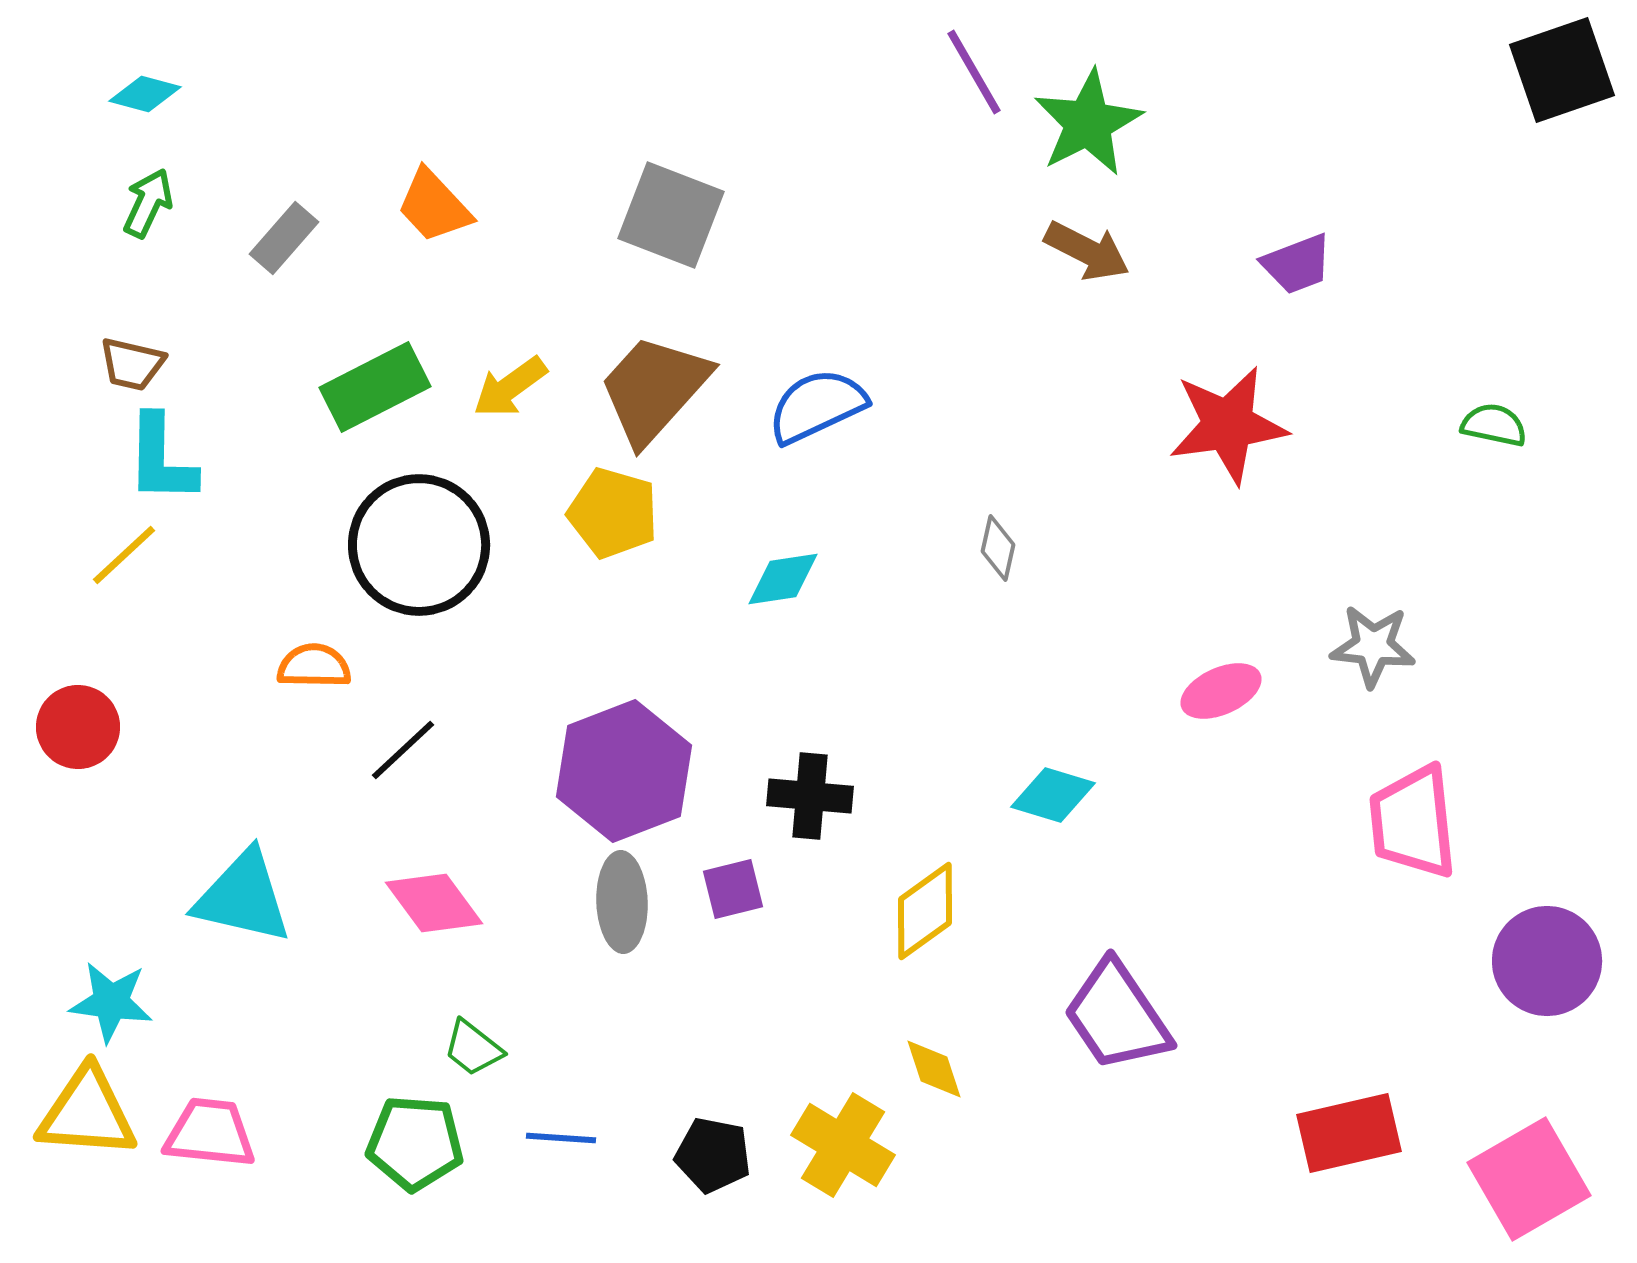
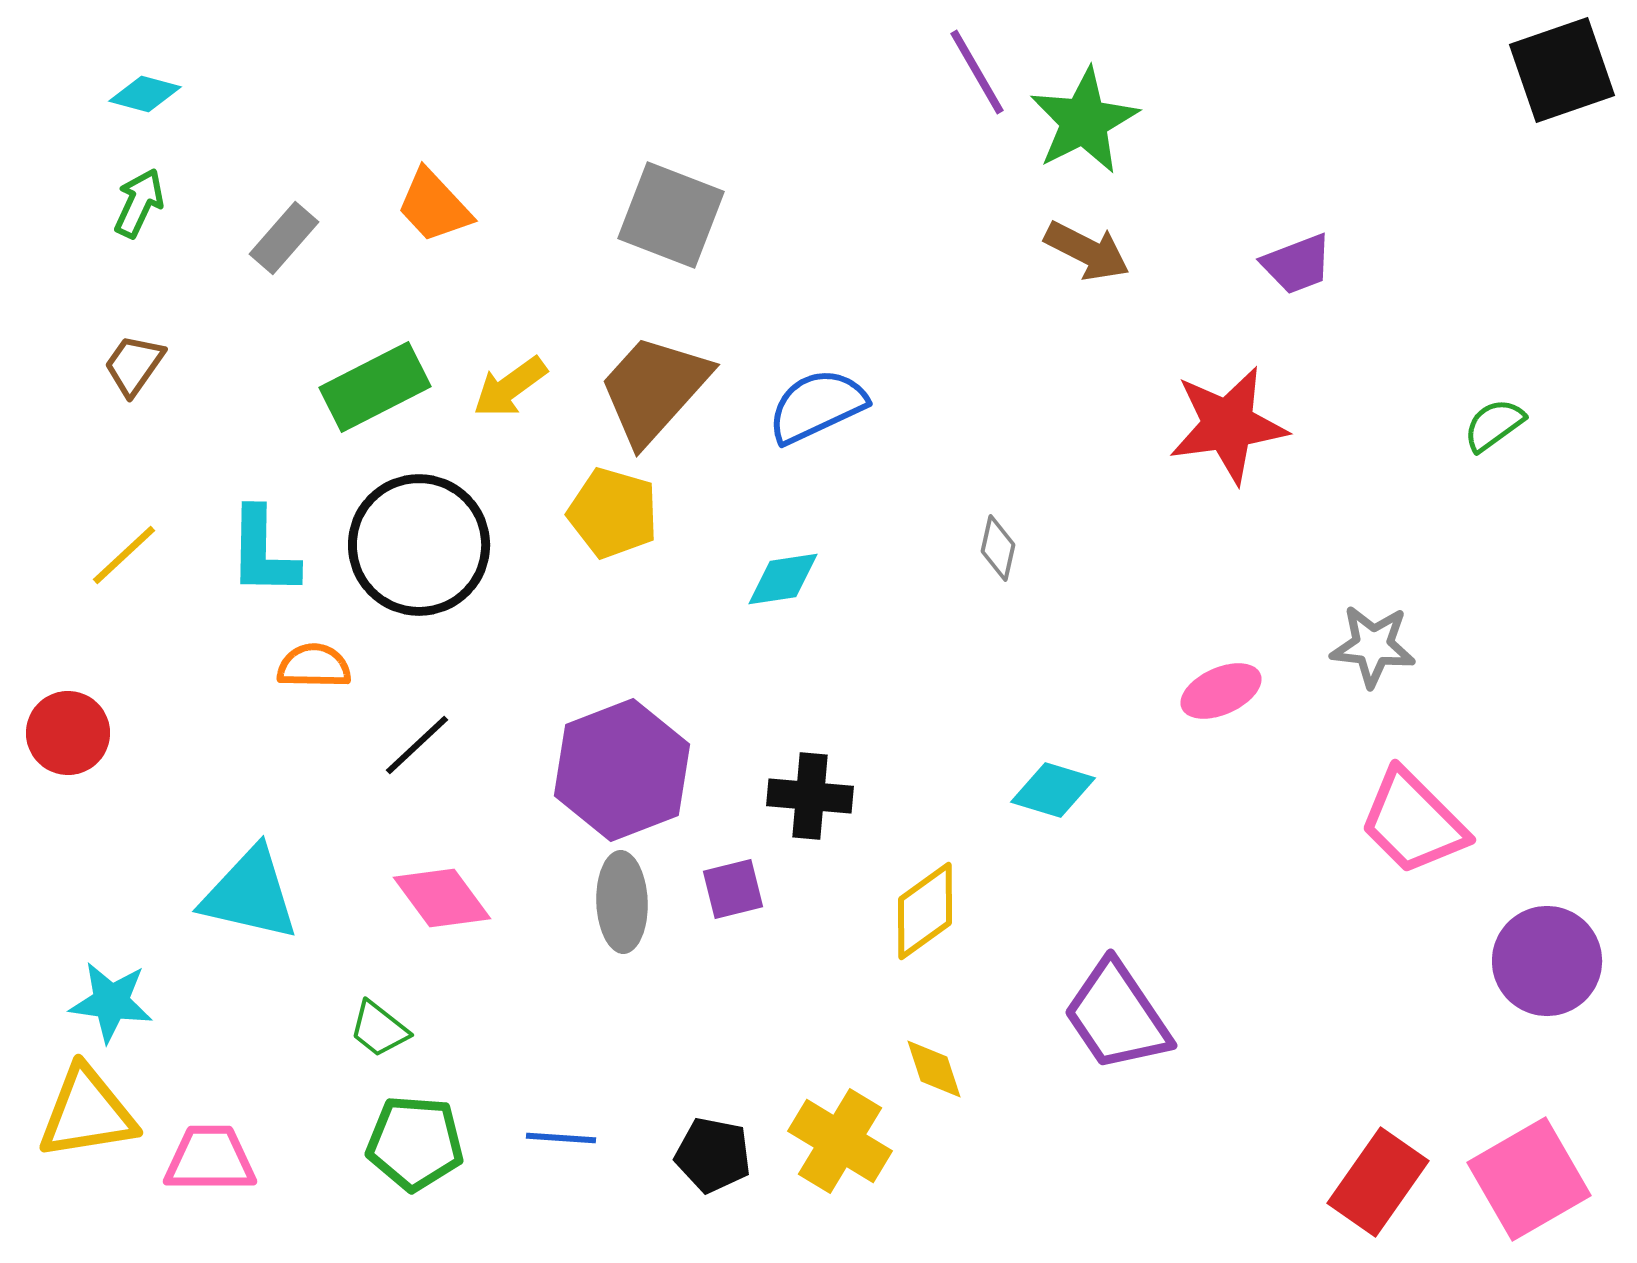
purple line at (974, 72): moved 3 px right
green star at (1088, 123): moved 4 px left, 2 px up
green arrow at (148, 203): moved 9 px left
brown trapezoid at (132, 364): moved 2 px right, 1 px down; rotated 112 degrees clockwise
green semicircle at (1494, 425): rotated 48 degrees counterclockwise
cyan L-shape at (161, 459): moved 102 px right, 93 px down
red circle at (78, 727): moved 10 px left, 6 px down
black line at (403, 750): moved 14 px right, 5 px up
purple hexagon at (624, 771): moved 2 px left, 1 px up
cyan diamond at (1053, 795): moved 5 px up
pink trapezoid at (1413, 822): rotated 39 degrees counterclockwise
cyan triangle at (243, 897): moved 7 px right, 3 px up
pink diamond at (434, 903): moved 8 px right, 5 px up
green trapezoid at (473, 1048): moved 94 px left, 19 px up
yellow triangle at (87, 1113): rotated 13 degrees counterclockwise
pink trapezoid at (210, 1133): moved 26 px down; rotated 6 degrees counterclockwise
red rectangle at (1349, 1133): moved 29 px right, 49 px down; rotated 42 degrees counterclockwise
yellow cross at (843, 1145): moved 3 px left, 4 px up
